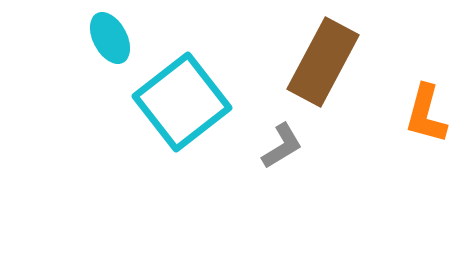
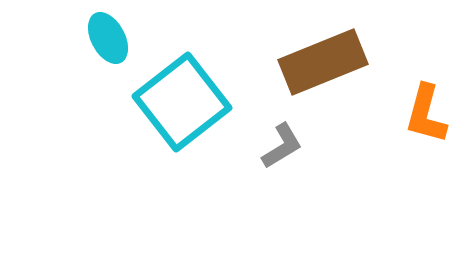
cyan ellipse: moved 2 px left
brown rectangle: rotated 40 degrees clockwise
